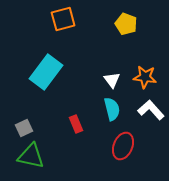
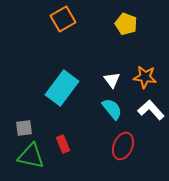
orange square: rotated 15 degrees counterclockwise
cyan rectangle: moved 16 px right, 16 px down
cyan semicircle: rotated 25 degrees counterclockwise
red rectangle: moved 13 px left, 20 px down
gray square: rotated 18 degrees clockwise
